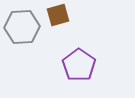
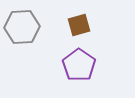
brown square: moved 21 px right, 10 px down
